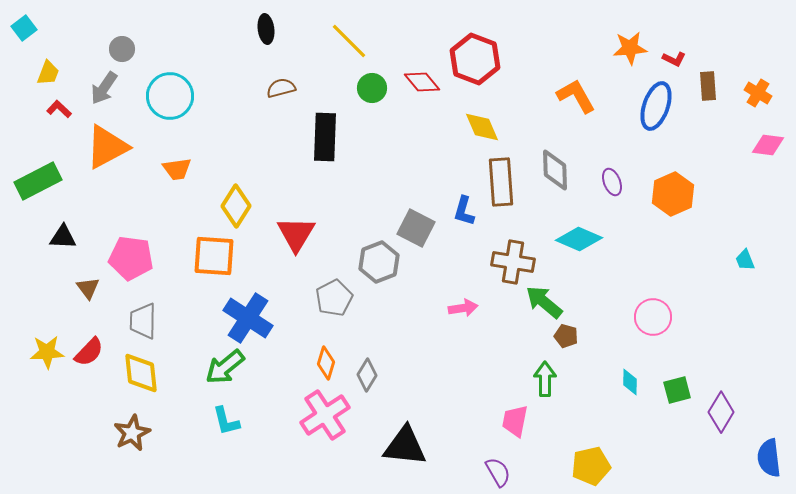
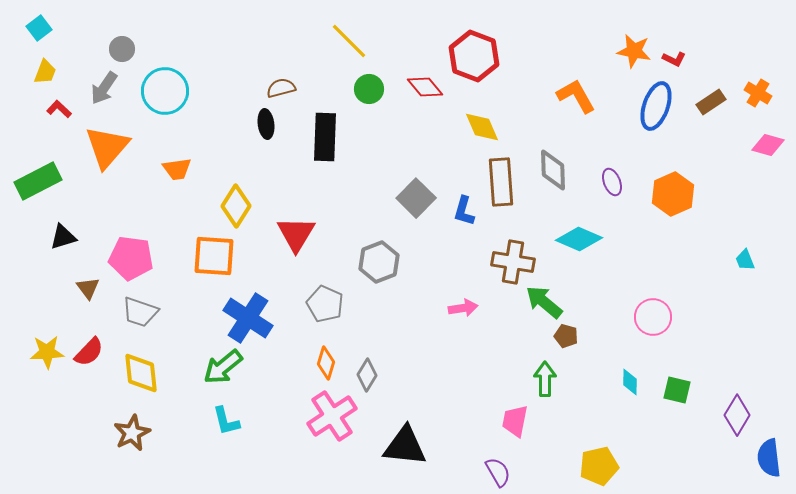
cyan square at (24, 28): moved 15 px right
black ellipse at (266, 29): moved 95 px down
orange star at (630, 48): moved 4 px right, 3 px down; rotated 16 degrees clockwise
red hexagon at (475, 59): moved 1 px left, 3 px up
yellow trapezoid at (48, 73): moved 3 px left, 1 px up
red diamond at (422, 82): moved 3 px right, 5 px down
brown rectangle at (708, 86): moved 3 px right, 16 px down; rotated 60 degrees clockwise
green circle at (372, 88): moved 3 px left, 1 px down
cyan circle at (170, 96): moved 5 px left, 5 px up
pink diamond at (768, 145): rotated 8 degrees clockwise
orange triangle at (107, 147): rotated 21 degrees counterclockwise
gray diamond at (555, 170): moved 2 px left
gray square at (416, 228): moved 30 px up; rotated 18 degrees clockwise
black triangle at (63, 237): rotated 20 degrees counterclockwise
gray pentagon at (334, 298): moved 9 px left, 6 px down; rotated 21 degrees counterclockwise
gray trapezoid at (143, 321): moved 3 px left, 9 px up; rotated 72 degrees counterclockwise
green arrow at (225, 367): moved 2 px left
green square at (677, 390): rotated 28 degrees clockwise
purple diamond at (721, 412): moved 16 px right, 3 px down
pink cross at (325, 415): moved 7 px right, 1 px down
yellow pentagon at (591, 466): moved 8 px right
